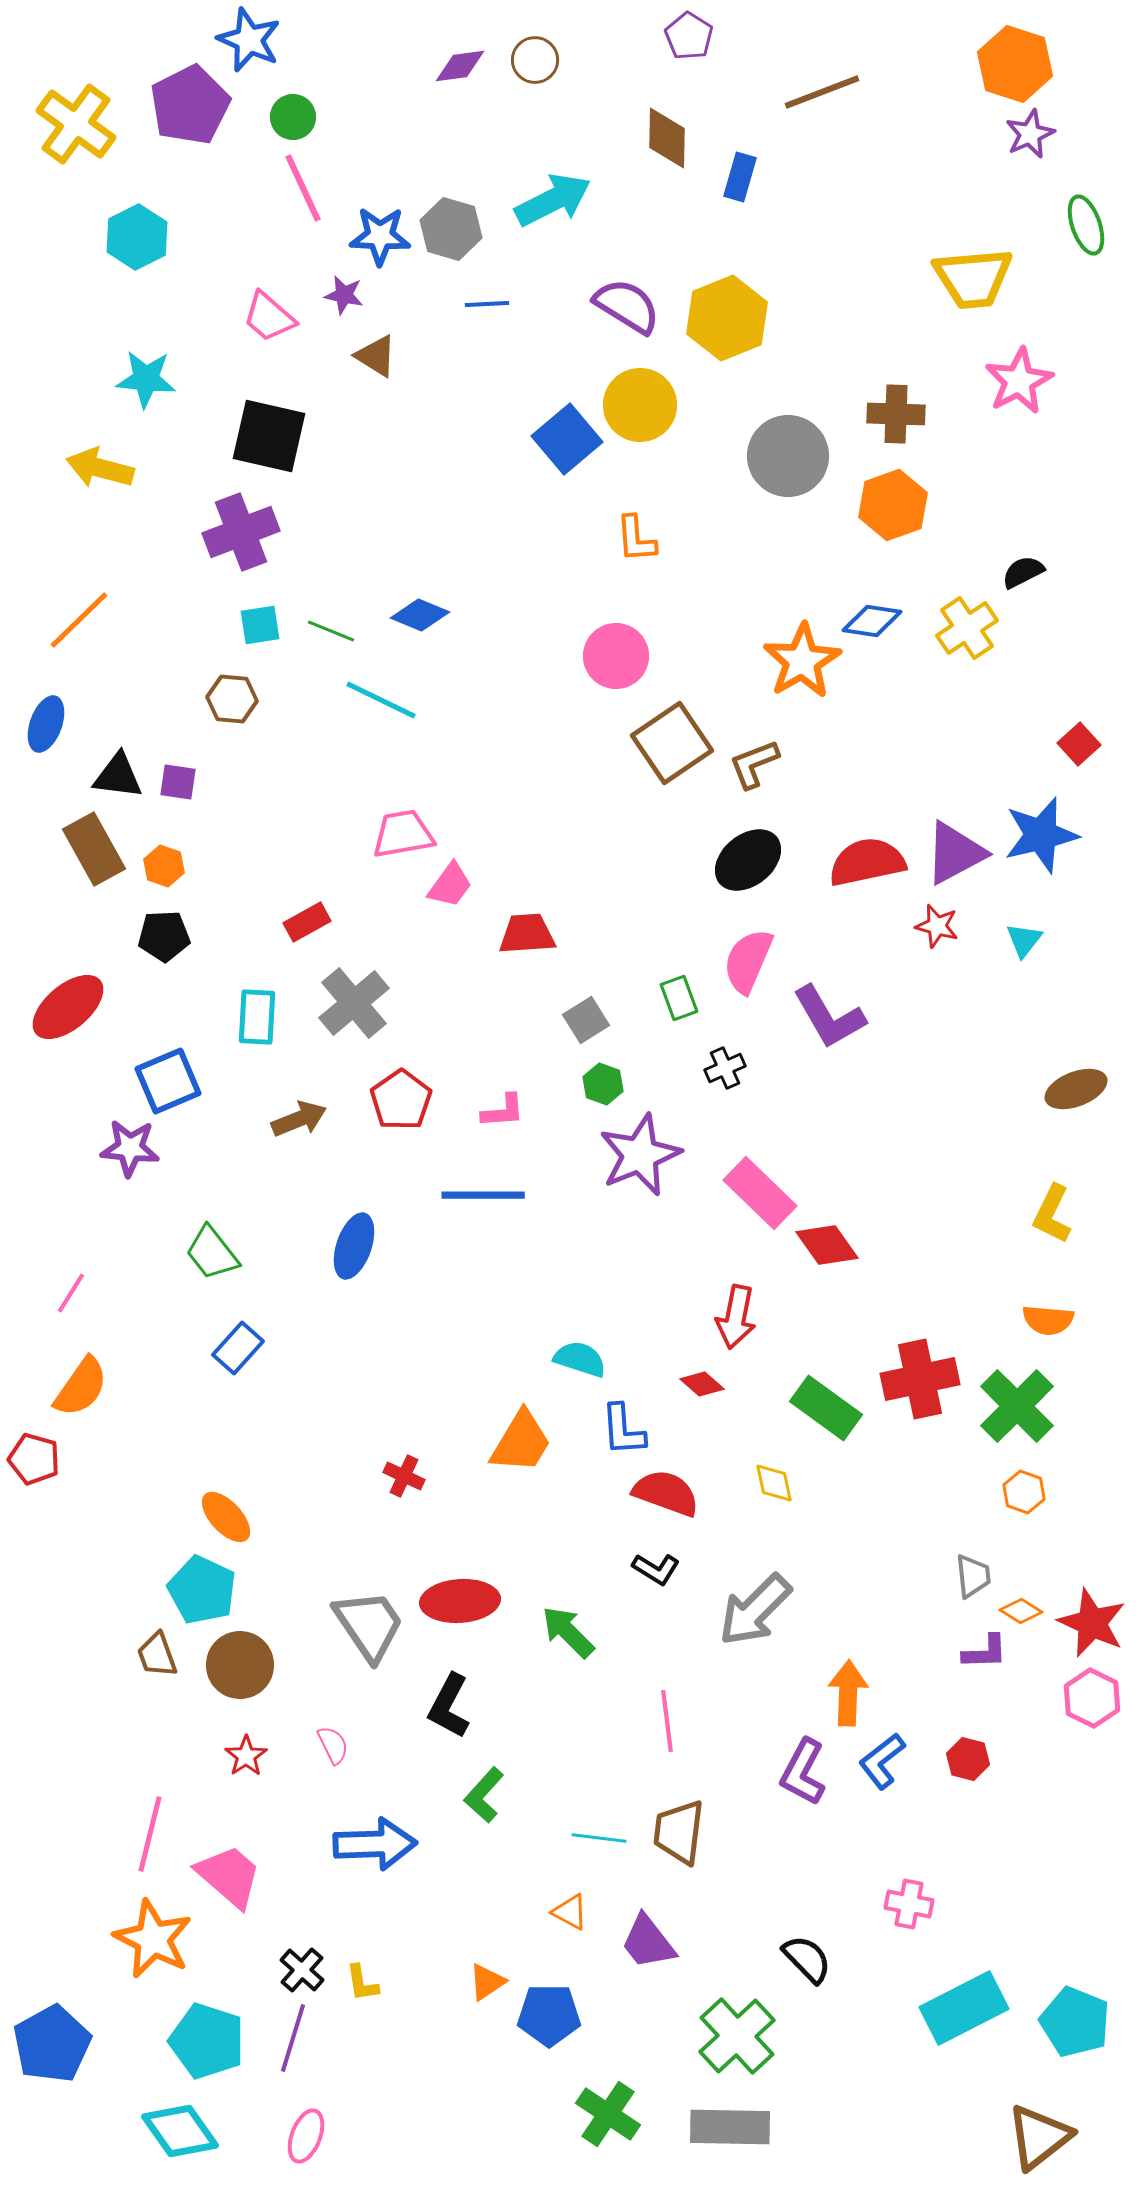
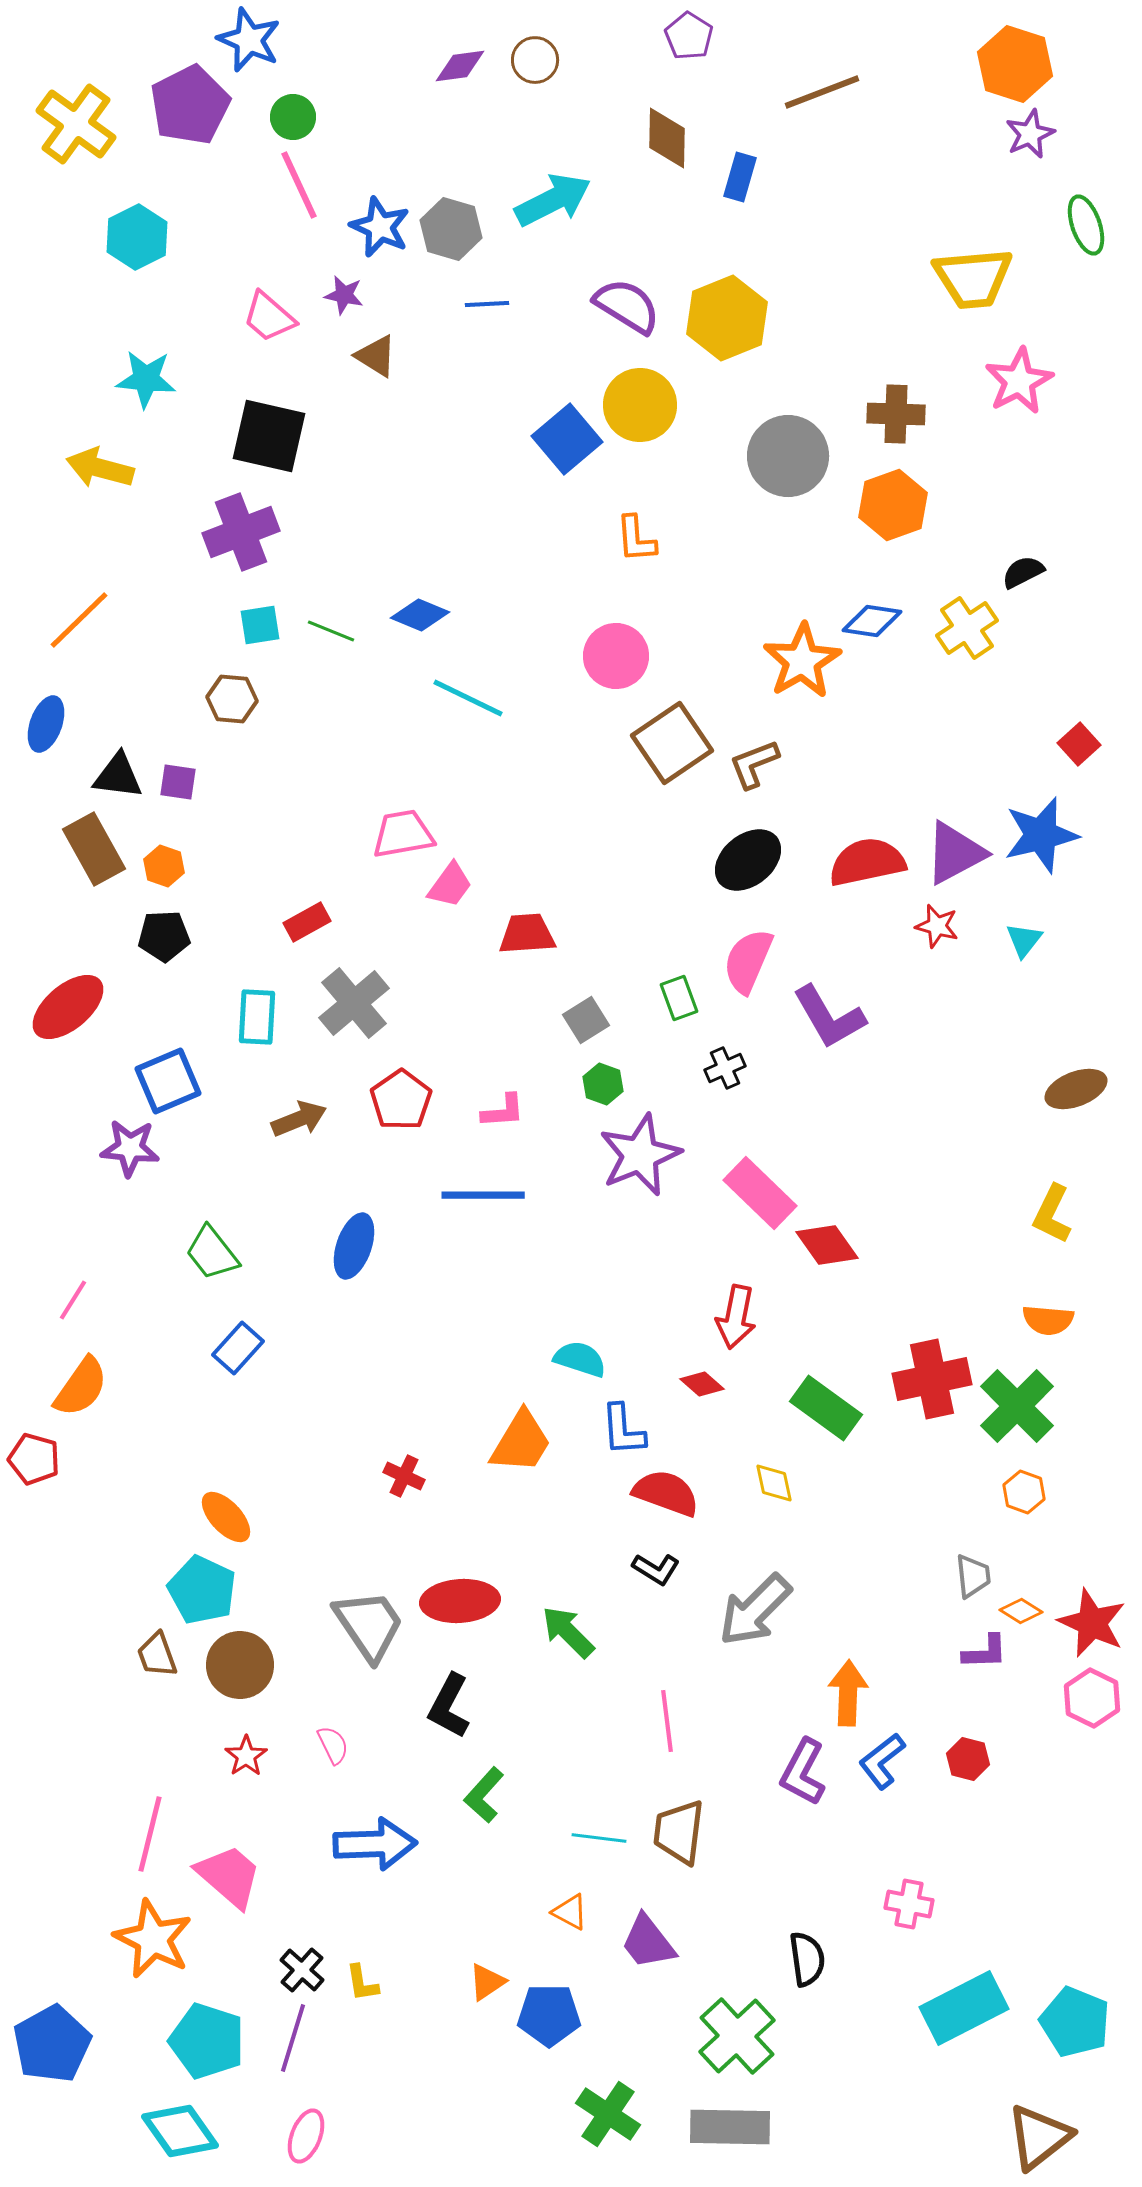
pink line at (303, 188): moved 4 px left, 3 px up
blue star at (380, 236): moved 9 px up; rotated 22 degrees clockwise
cyan line at (381, 700): moved 87 px right, 2 px up
pink line at (71, 1293): moved 2 px right, 7 px down
red cross at (920, 1379): moved 12 px right
black semicircle at (807, 1959): rotated 36 degrees clockwise
